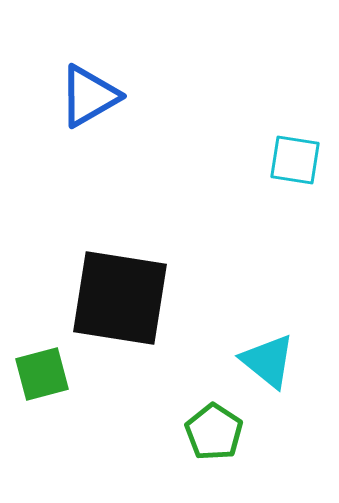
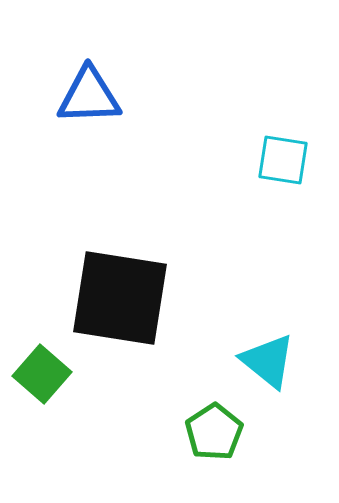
blue triangle: rotated 28 degrees clockwise
cyan square: moved 12 px left
green square: rotated 34 degrees counterclockwise
green pentagon: rotated 6 degrees clockwise
